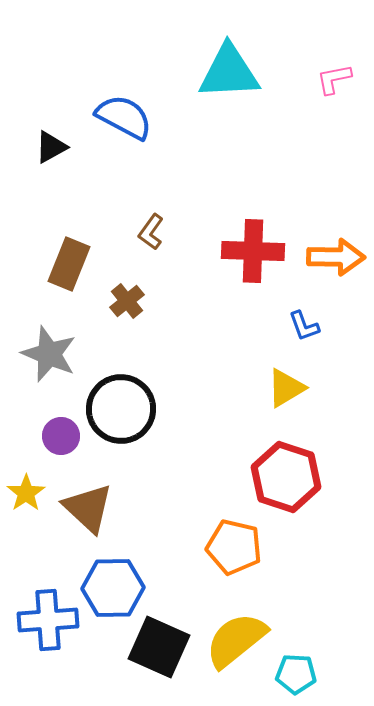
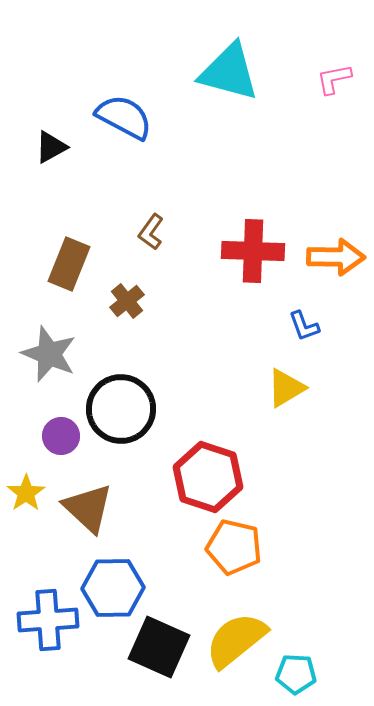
cyan triangle: rotated 18 degrees clockwise
red hexagon: moved 78 px left
